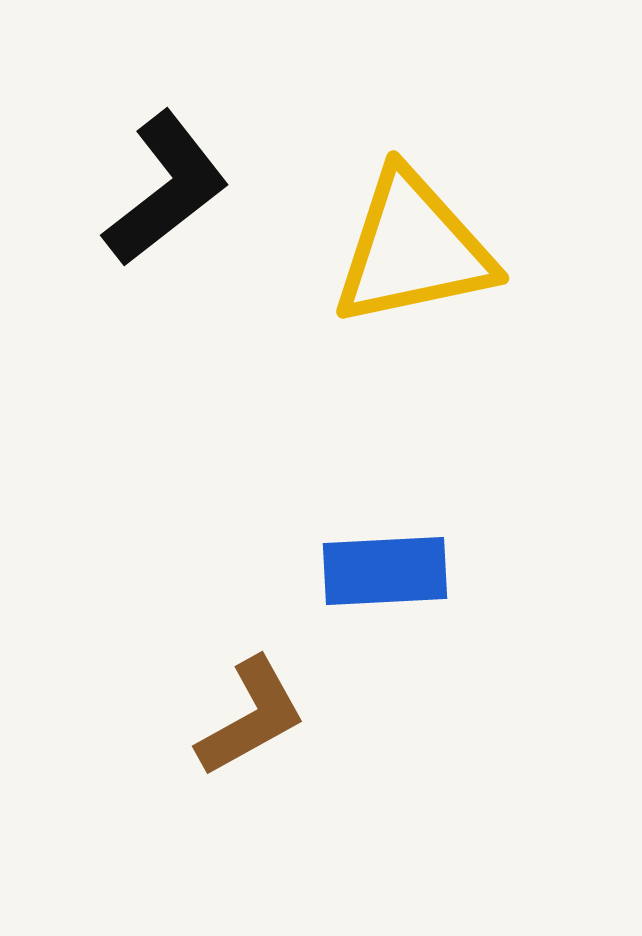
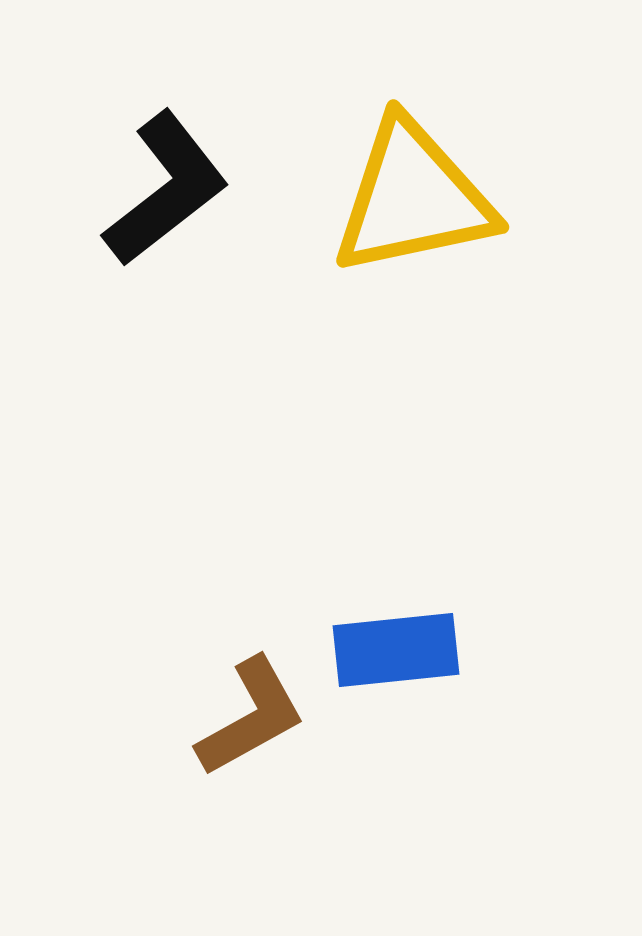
yellow triangle: moved 51 px up
blue rectangle: moved 11 px right, 79 px down; rotated 3 degrees counterclockwise
